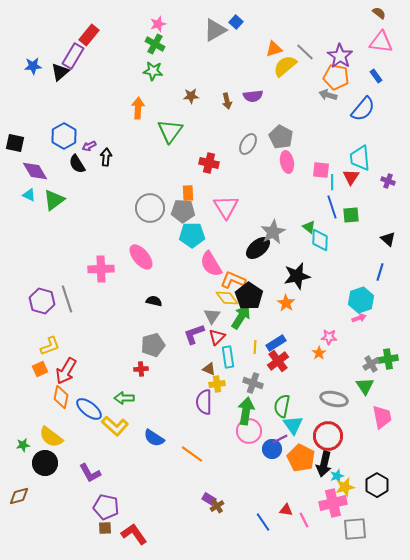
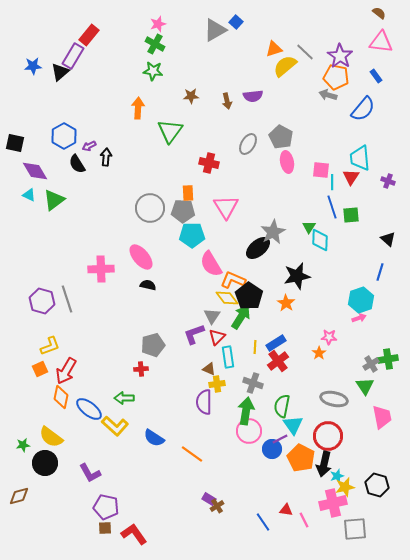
green triangle at (309, 227): rotated 24 degrees clockwise
black semicircle at (154, 301): moved 6 px left, 16 px up
black hexagon at (377, 485): rotated 15 degrees counterclockwise
